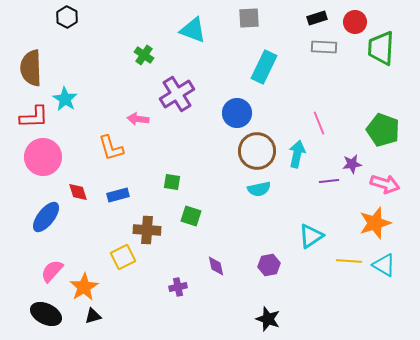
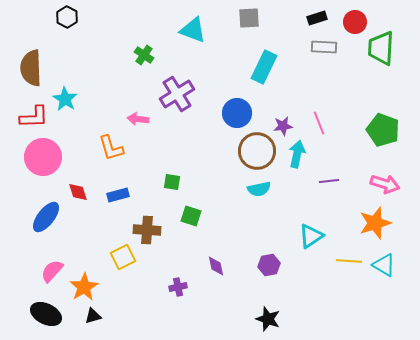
purple star at (352, 164): moved 69 px left, 38 px up
